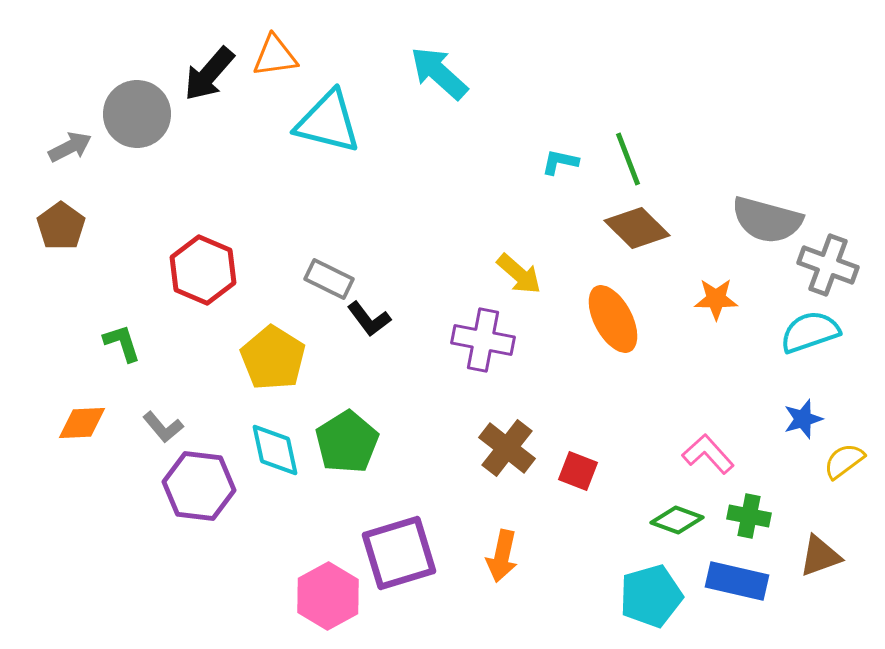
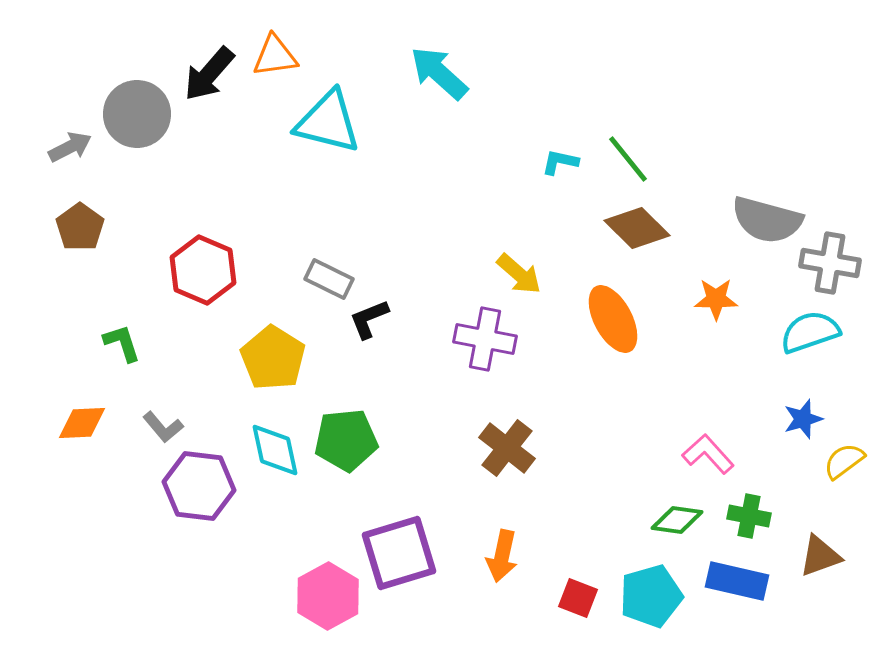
green line: rotated 18 degrees counterclockwise
brown pentagon: moved 19 px right, 1 px down
gray cross: moved 2 px right, 2 px up; rotated 10 degrees counterclockwise
black L-shape: rotated 105 degrees clockwise
purple cross: moved 2 px right, 1 px up
green pentagon: moved 1 px left, 2 px up; rotated 26 degrees clockwise
red square: moved 127 px down
green diamond: rotated 12 degrees counterclockwise
